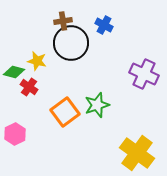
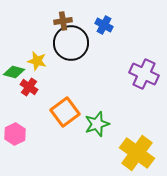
green star: moved 19 px down
